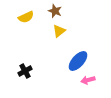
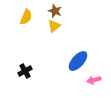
yellow semicircle: rotated 42 degrees counterclockwise
yellow triangle: moved 5 px left, 5 px up
pink arrow: moved 6 px right
